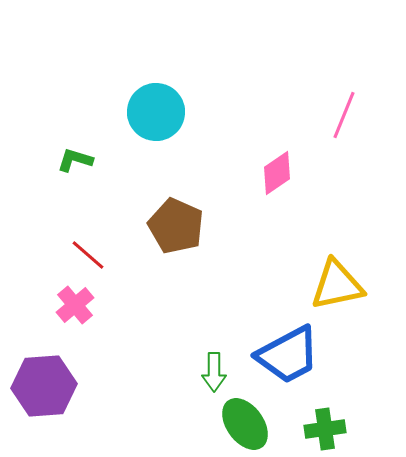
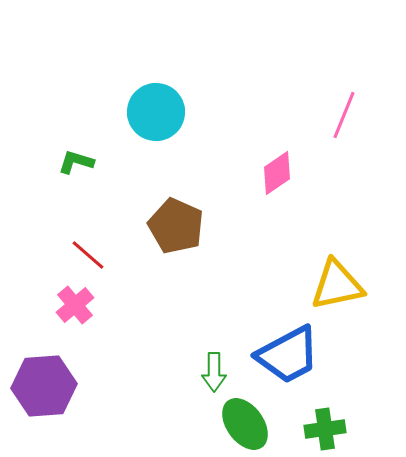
green L-shape: moved 1 px right, 2 px down
